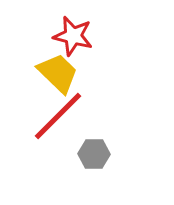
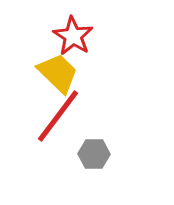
red star: rotated 18 degrees clockwise
red line: rotated 8 degrees counterclockwise
